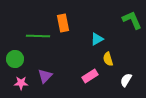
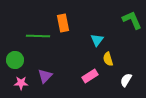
cyan triangle: moved 1 px down; rotated 24 degrees counterclockwise
green circle: moved 1 px down
